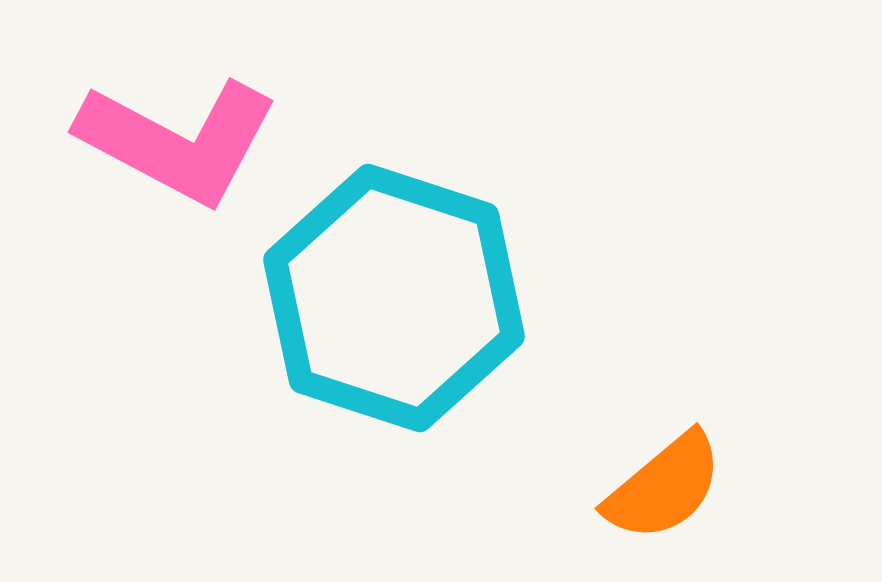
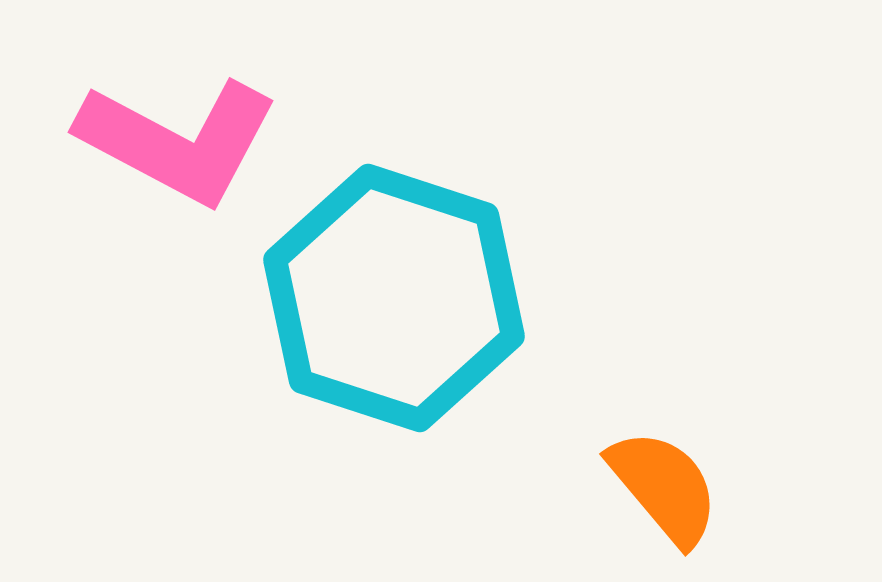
orange semicircle: rotated 90 degrees counterclockwise
